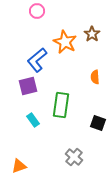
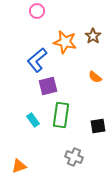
brown star: moved 1 px right, 2 px down
orange star: rotated 15 degrees counterclockwise
orange semicircle: rotated 48 degrees counterclockwise
purple square: moved 20 px right
green rectangle: moved 10 px down
black square: moved 3 px down; rotated 28 degrees counterclockwise
gray cross: rotated 18 degrees counterclockwise
